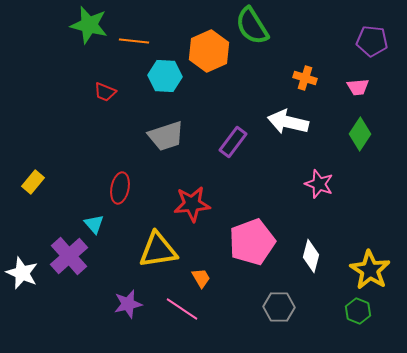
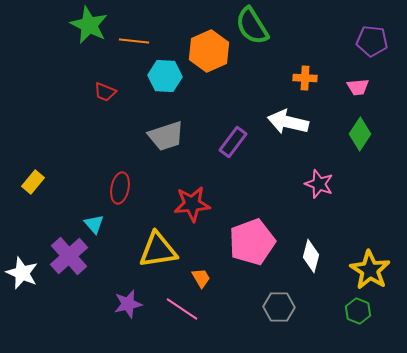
green star: rotated 12 degrees clockwise
orange cross: rotated 15 degrees counterclockwise
